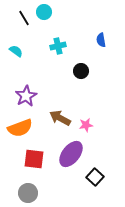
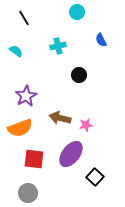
cyan circle: moved 33 px right
blue semicircle: rotated 16 degrees counterclockwise
black circle: moved 2 px left, 4 px down
brown arrow: rotated 15 degrees counterclockwise
